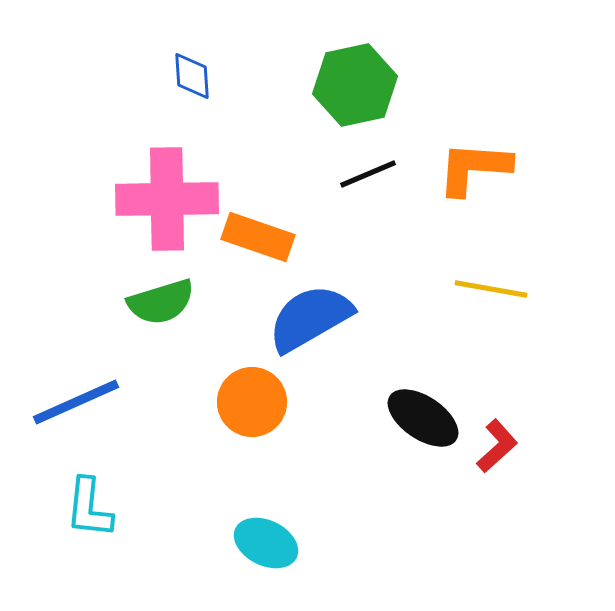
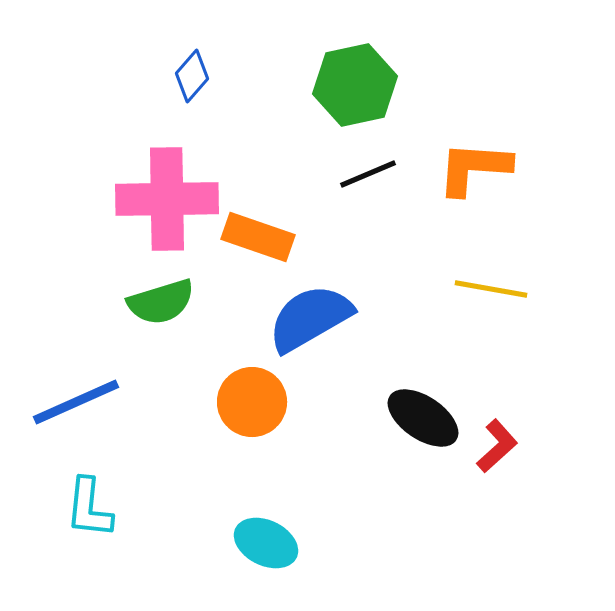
blue diamond: rotated 45 degrees clockwise
